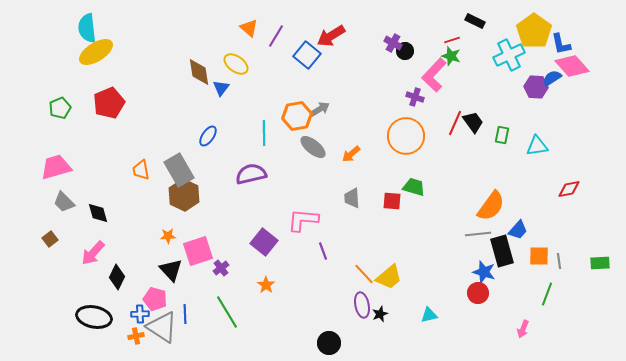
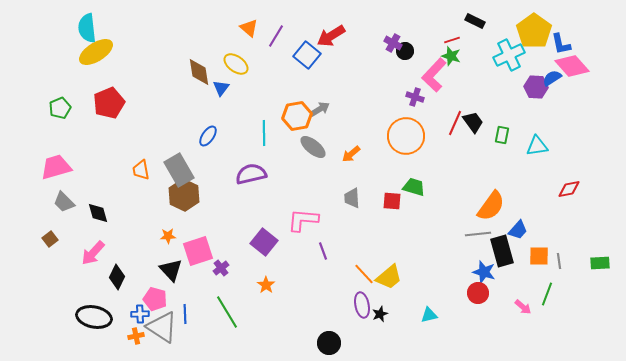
pink arrow at (523, 329): moved 22 px up; rotated 72 degrees counterclockwise
